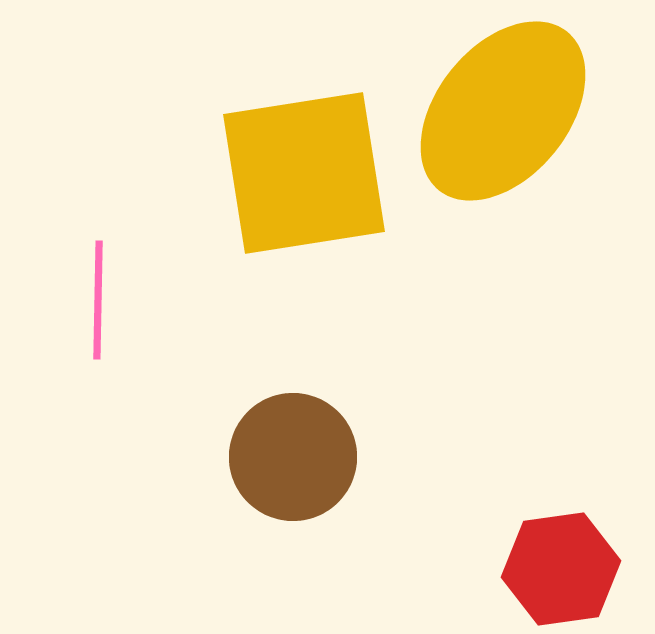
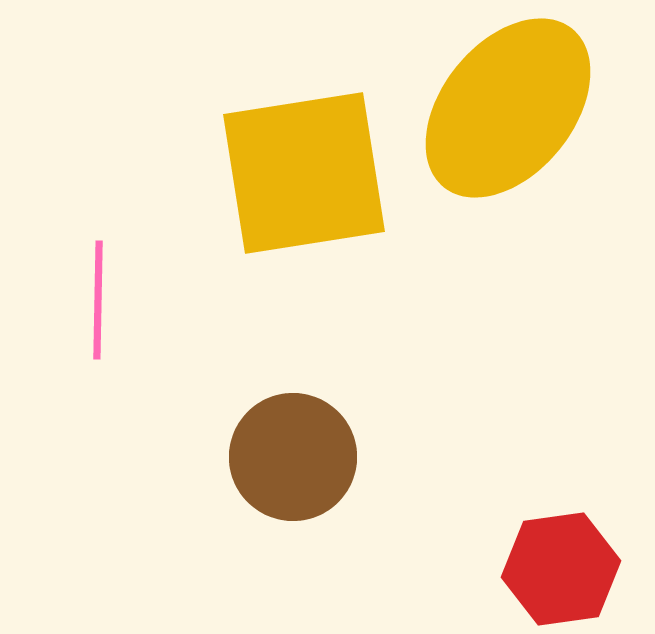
yellow ellipse: moved 5 px right, 3 px up
